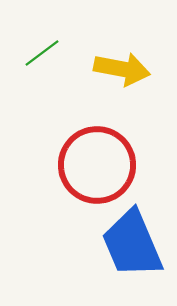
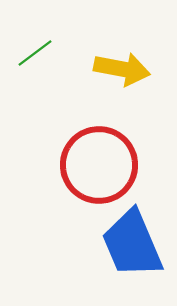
green line: moved 7 px left
red circle: moved 2 px right
